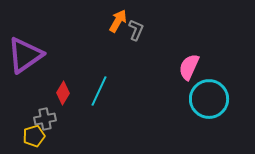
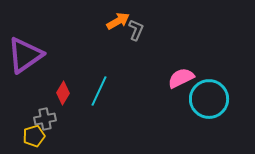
orange arrow: rotated 30 degrees clockwise
pink semicircle: moved 8 px left, 11 px down; rotated 40 degrees clockwise
